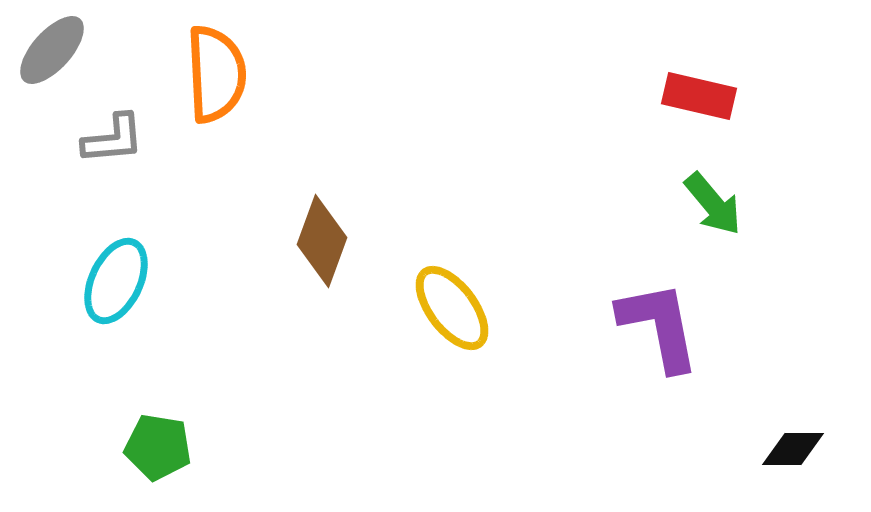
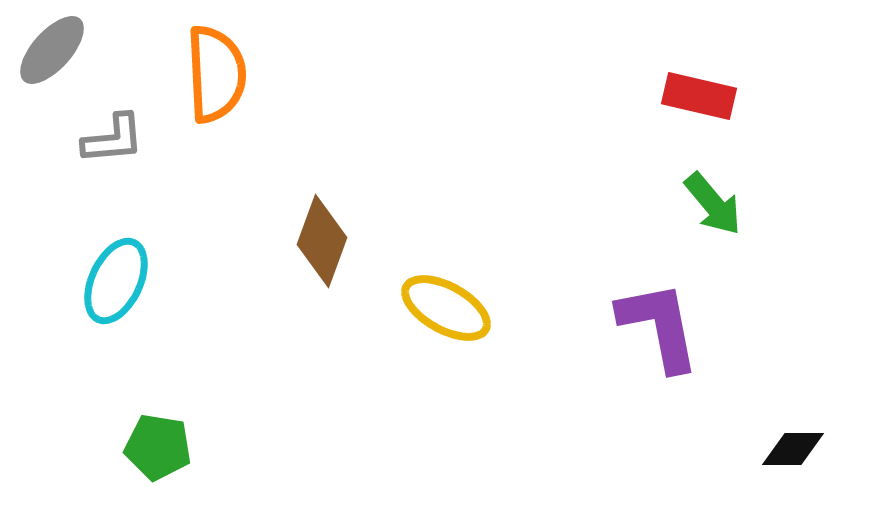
yellow ellipse: moved 6 px left; rotated 24 degrees counterclockwise
